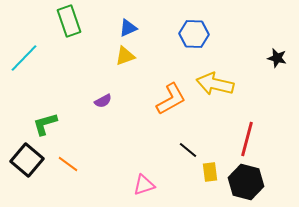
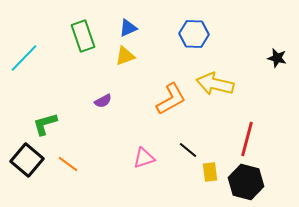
green rectangle: moved 14 px right, 15 px down
pink triangle: moved 27 px up
